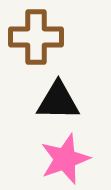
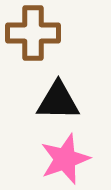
brown cross: moved 3 px left, 4 px up
